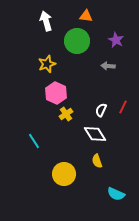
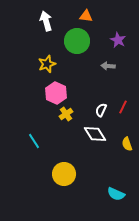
purple star: moved 2 px right
yellow semicircle: moved 30 px right, 17 px up
